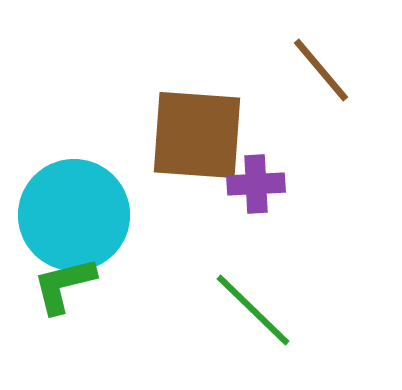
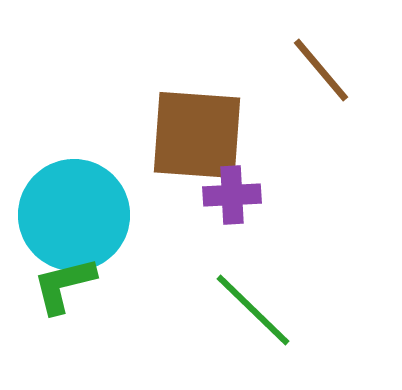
purple cross: moved 24 px left, 11 px down
